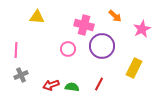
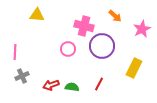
yellow triangle: moved 2 px up
pink cross: moved 1 px down
pink line: moved 1 px left, 2 px down
gray cross: moved 1 px right, 1 px down
